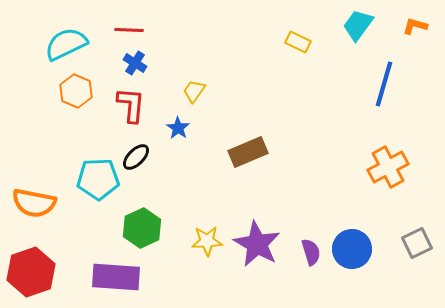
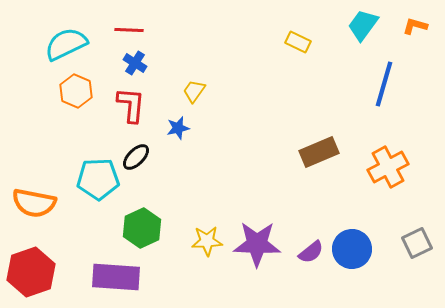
cyan trapezoid: moved 5 px right
blue star: rotated 25 degrees clockwise
brown rectangle: moved 71 px right
purple star: rotated 27 degrees counterclockwise
purple semicircle: rotated 68 degrees clockwise
